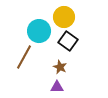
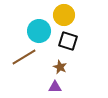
yellow circle: moved 2 px up
black square: rotated 18 degrees counterclockwise
brown line: rotated 30 degrees clockwise
purple triangle: moved 2 px left
